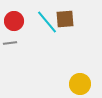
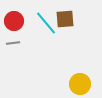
cyan line: moved 1 px left, 1 px down
gray line: moved 3 px right
